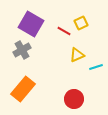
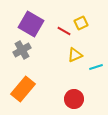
yellow triangle: moved 2 px left
